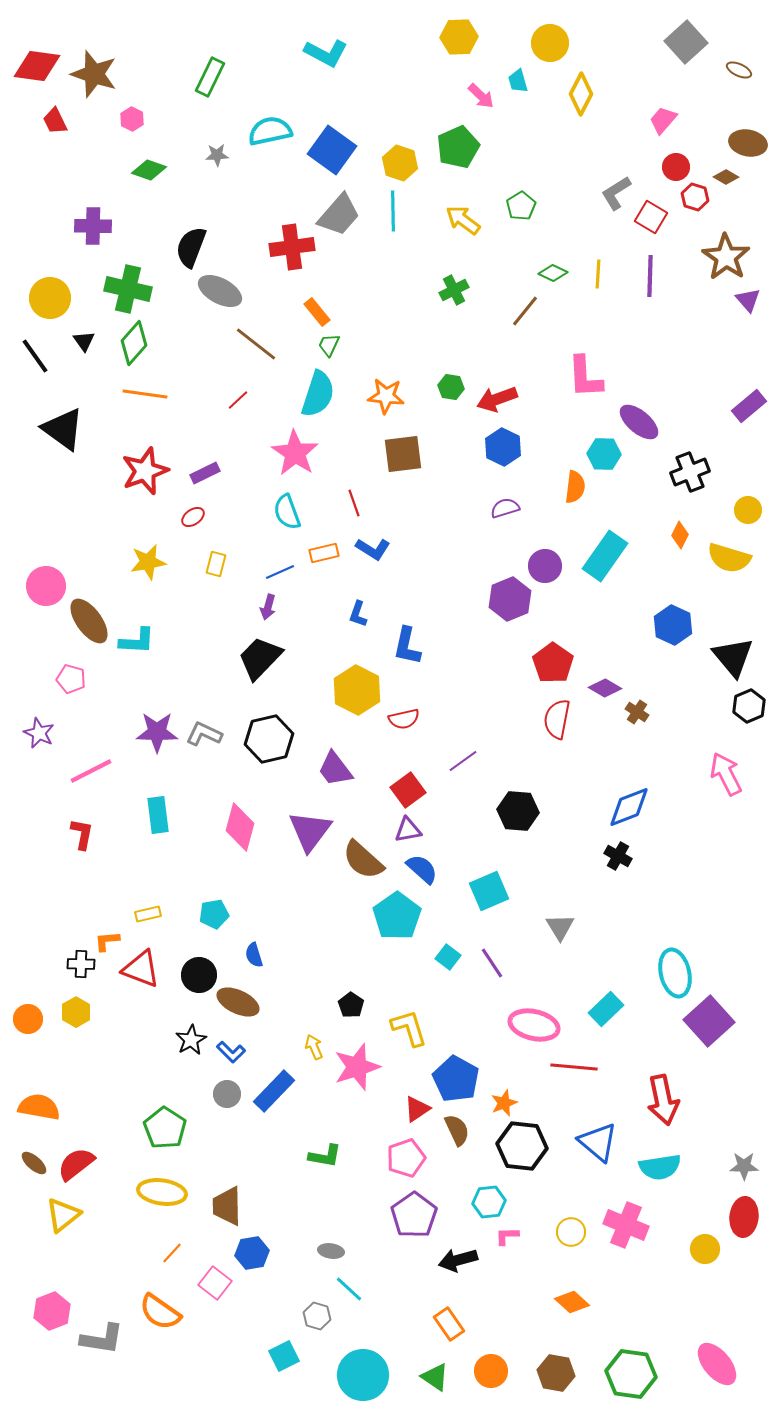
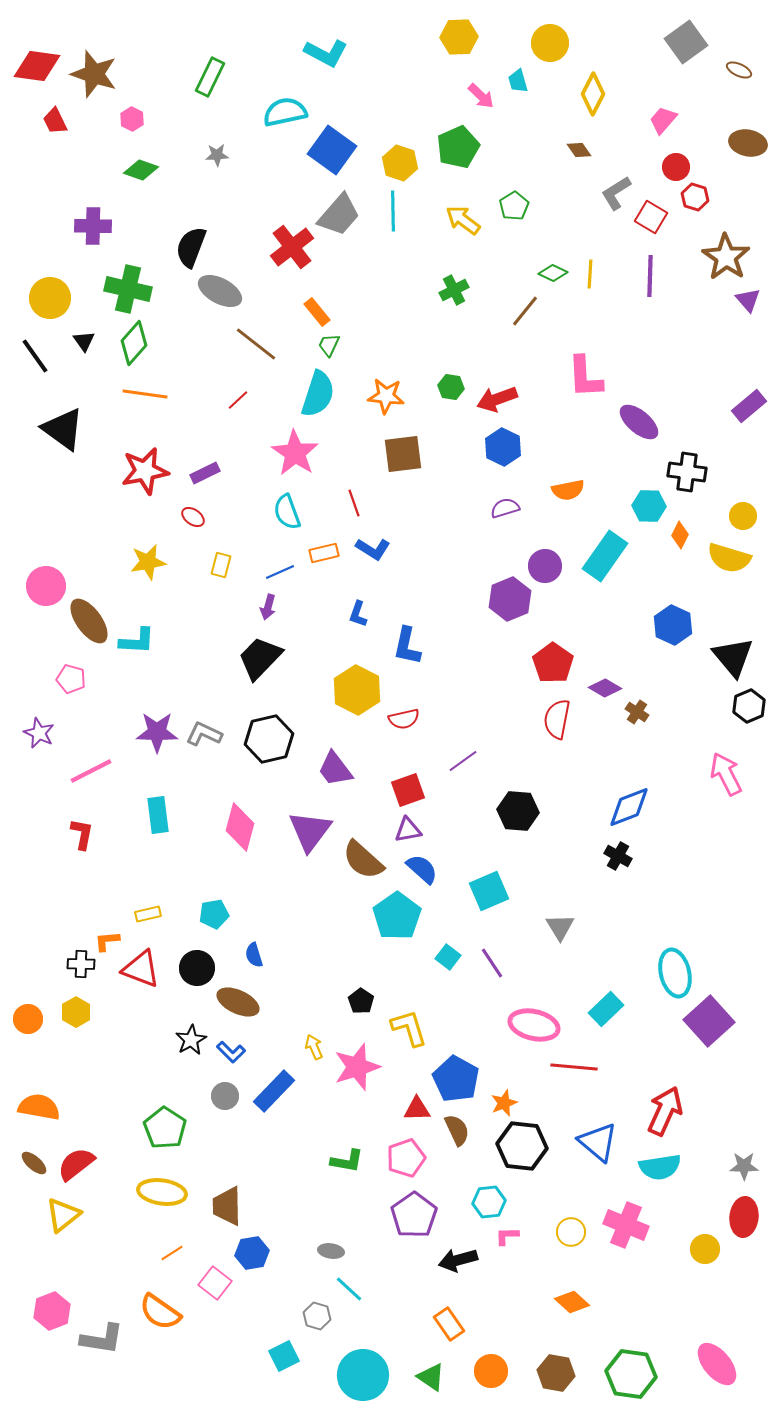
gray square at (686, 42): rotated 6 degrees clockwise
yellow diamond at (581, 94): moved 12 px right
cyan semicircle at (270, 131): moved 15 px right, 19 px up
green diamond at (149, 170): moved 8 px left
brown diamond at (726, 177): moved 147 px left, 27 px up; rotated 25 degrees clockwise
green pentagon at (521, 206): moved 7 px left
red cross at (292, 247): rotated 30 degrees counterclockwise
yellow line at (598, 274): moved 8 px left
cyan hexagon at (604, 454): moved 45 px right, 52 px down
red star at (145, 471): rotated 9 degrees clockwise
black cross at (690, 472): moved 3 px left; rotated 30 degrees clockwise
orange semicircle at (575, 487): moved 7 px left, 3 px down; rotated 72 degrees clockwise
yellow circle at (748, 510): moved 5 px left, 6 px down
red ellipse at (193, 517): rotated 70 degrees clockwise
yellow rectangle at (216, 564): moved 5 px right, 1 px down
red square at (408, 790): rotated 16 degrees clockwise
black circle at (199, 975): moved 2 px left, 7 px up
black pentagon at (351, 1005): moved 10 px right, 4 px up
gray circle at (227, 1094): moved 2 px left, 2 px down
red arrow at (663, 1100): moved 2 px right, 11 px down; rotated 144 degrees counterclockwise
red triangle at (417, 1109): rotated 32 degrees clockwise
green L-shape at (325, 1156): moved 22 px right, 5 px down
orange line at (172, 1253): rotated 15 degrees clockwise
green triangle at (435, 1377): moved 4 px left
